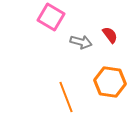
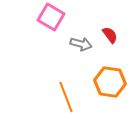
gray arrow: moved 2 px down
